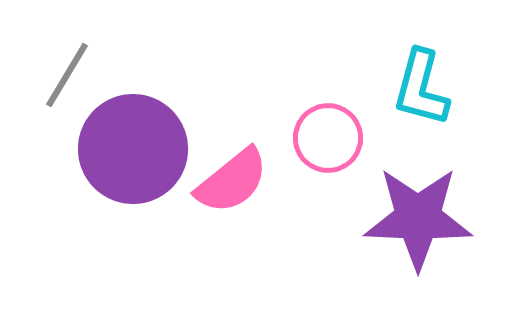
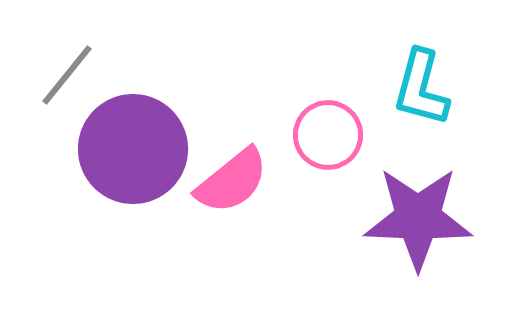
gray line: rotated 8 degrees clockwise
pink circle: moved 3 px up
